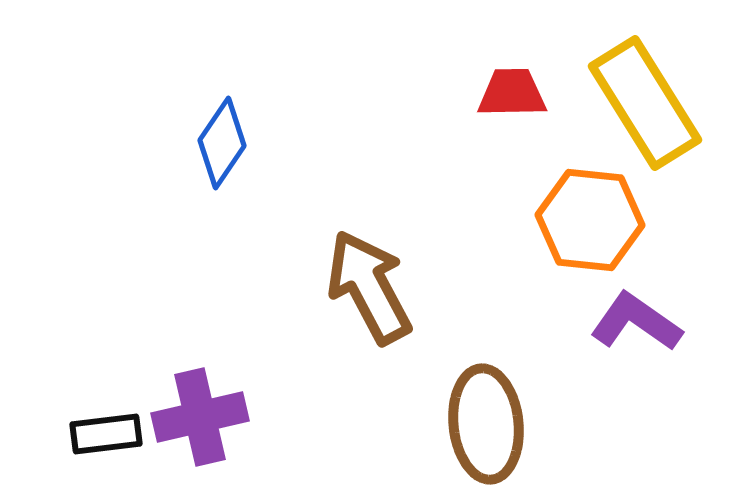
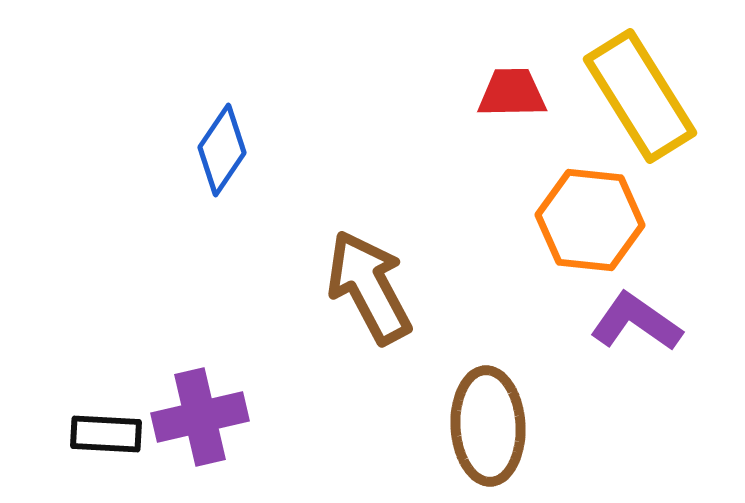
yellow rectangle: moved 5 px left, 7 px up
blue diamond: moved 7 px down
brown ellipse: moved 2 px right, 2 px down; rotated 3 degrees clockwise
black rectangle: rotated 10 degrees clockwise
